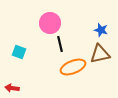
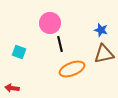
brown triangle: moved 4 px right
orange ellipse: moved 1 px left, 2 px down
